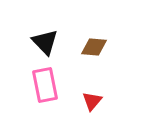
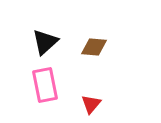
black triangle: rotated 32 degrees clockwise
red triangle: moved 1 px left, 3 px down
